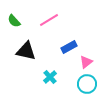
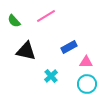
pink line: moved 3 px left, 4 px up
pink triangle: rotated 40 degrees clockwise
cyan cross: moved 1 px right, 1 px up
